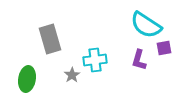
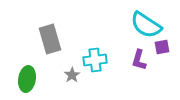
purple square: moved 2 px left, 1 px up
